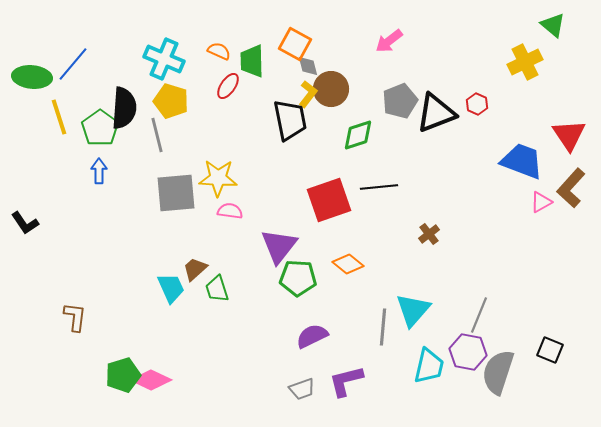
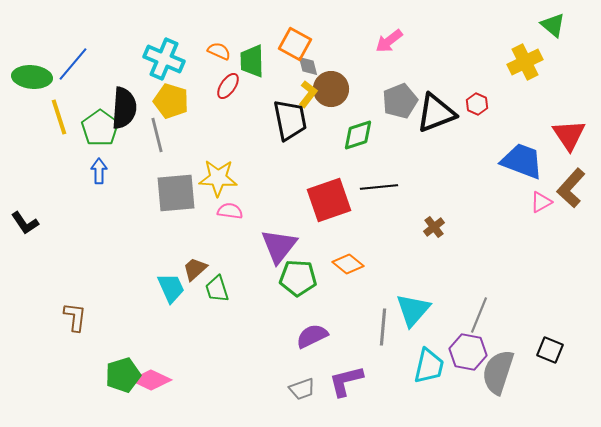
brown cross at (429, 234): moved 5 px right, 7 px up
